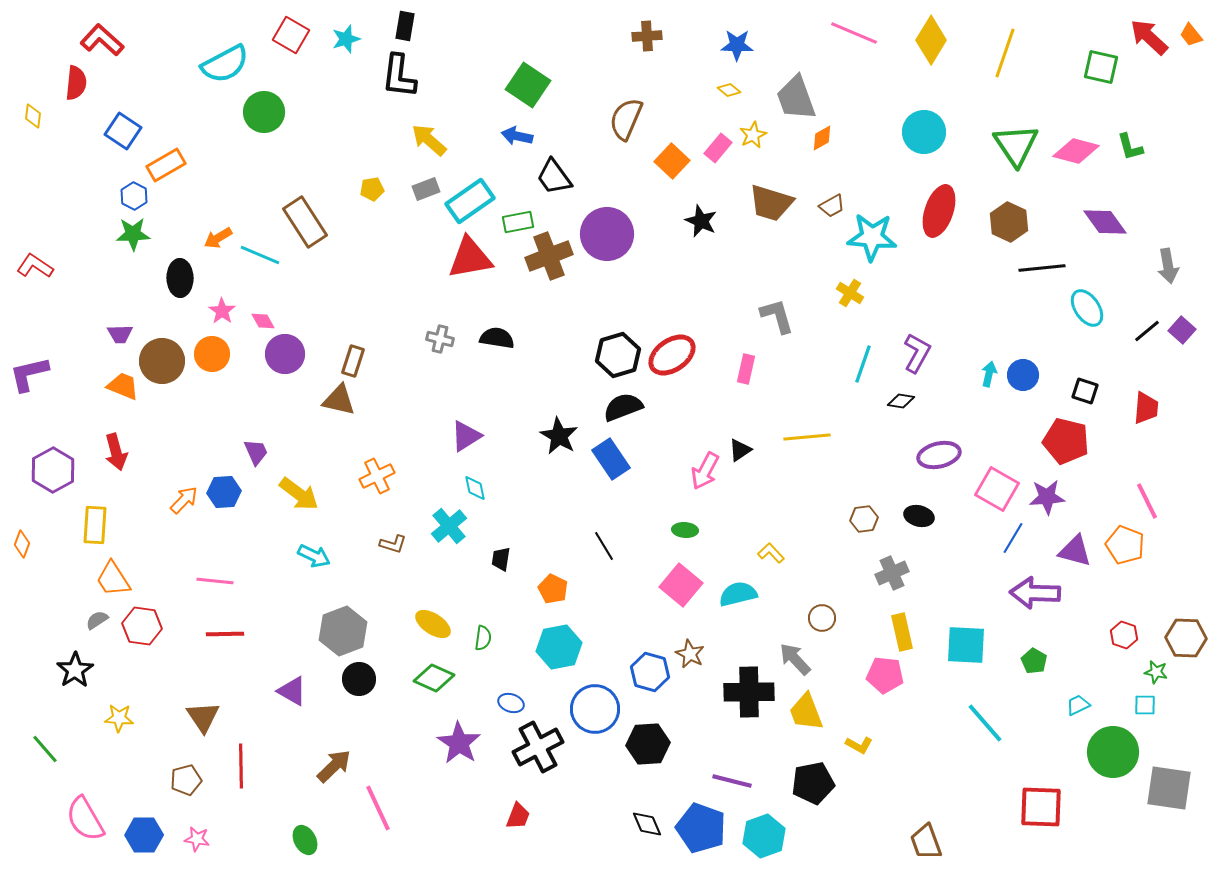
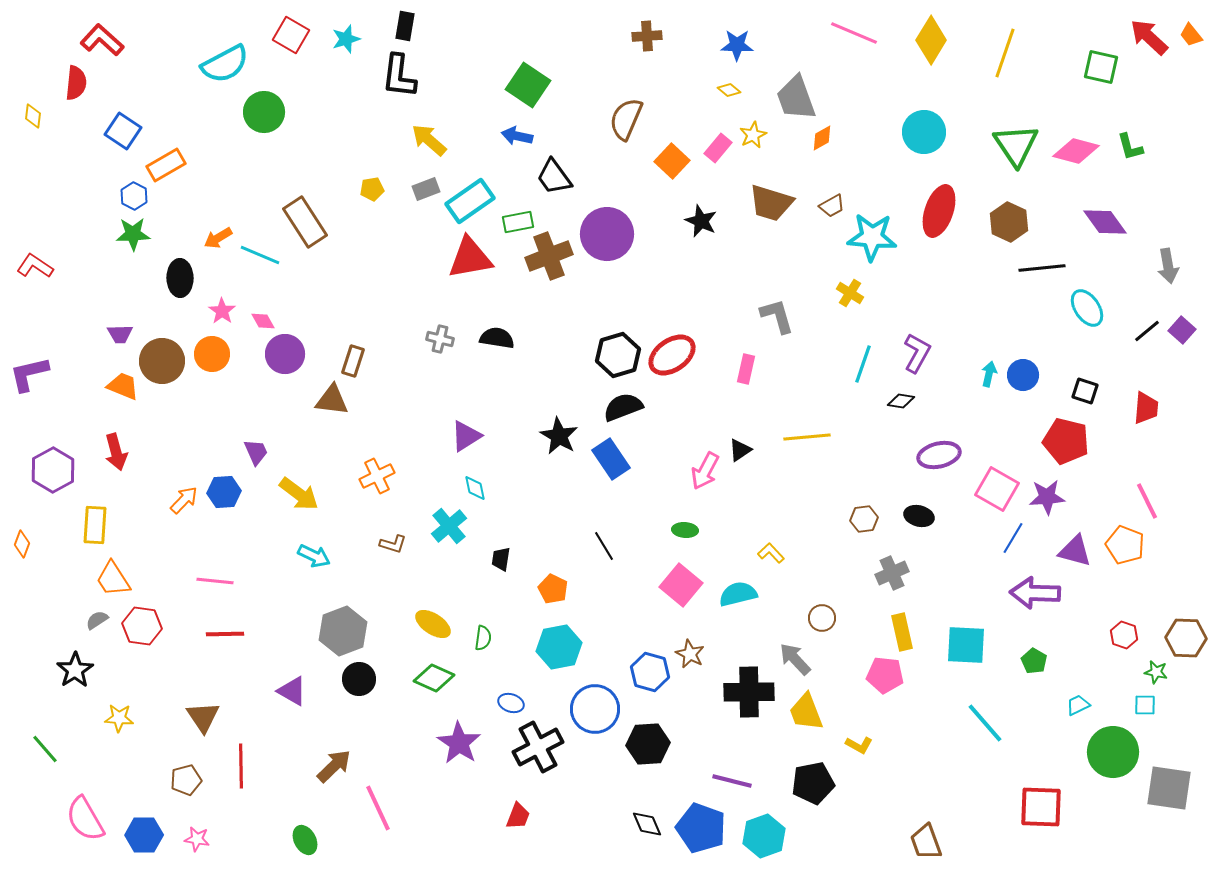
brown triangle at (339, 400): moved 7 px left; rotated 6 degrees counterclockwise
